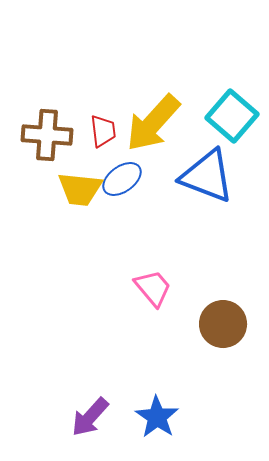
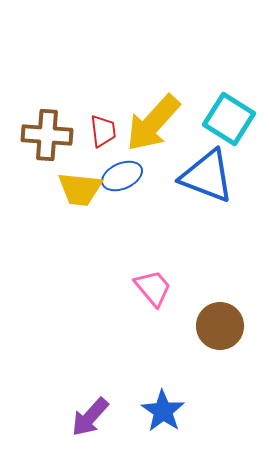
cyan square: moved 3 px left, 3 px down; rotated 9 degrees counterclockwise
blue ellipse: moved 3 px up; rotated 12 degrees clockwise
brown circle: moved 3 px left, 2 px down
blue star: moved 6 px right, 6 px up
